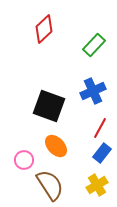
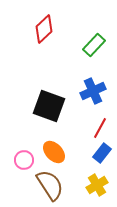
orange ellipse: moved 2 px left, 6 px down
